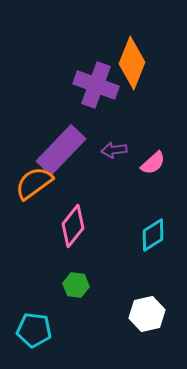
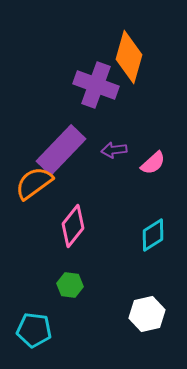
orange diamond: moved 3 px left, 6 px up; rotated 6 degrees counterclockwise
green hexagon: moved 6 px left
